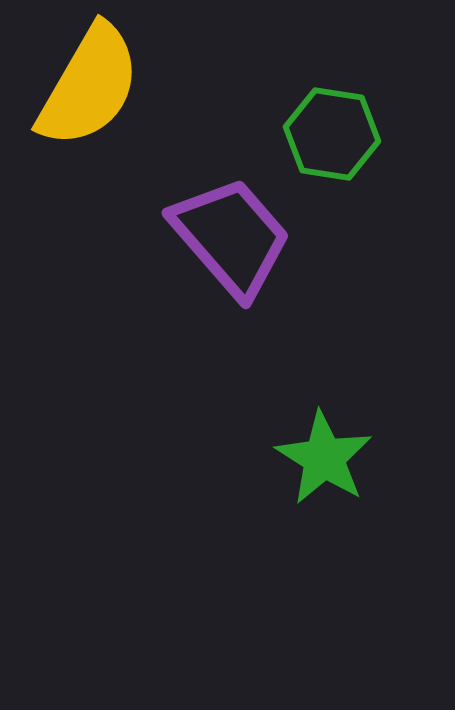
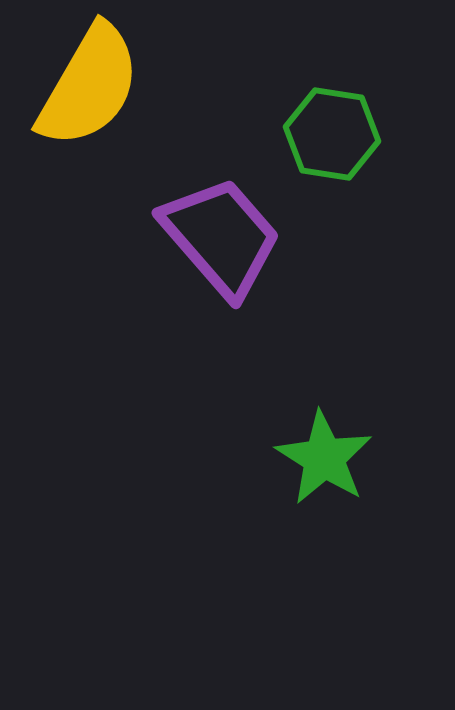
purple trapezoid: moved 10 px left
